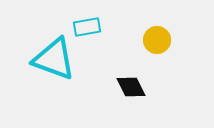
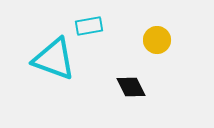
cyan rectangle: moved 2 px right, 1 px up
